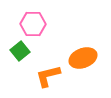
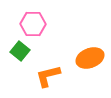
green square: rotated 12 degrees counterclockwise
orange ellipse: moved 7 px right
